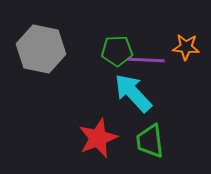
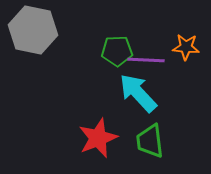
gray hexagon: moved 8 px left, 19 px up
cyan arrow: moved 5 px right
